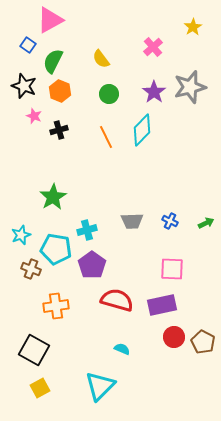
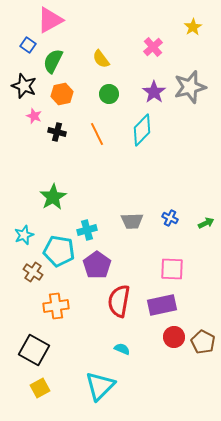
orange hexagon: moved 2 px right, 3 px down; rotated 25 degrees clockwise
black cross: moved 2 px left, 2 px down; rotated 30 degrees clockwise
orange line: moved 9 px left, 3 px up
blue cross: moved 3 px up
cyan star: moved 3 px right
cyan pentagon: moved 3 px right, 2 px down
purple pentagon: moved 5 px right
brown cross: moved 2 px right, 3 px down; rotated 12 degrees clockwise
red semicircle: moved 2 px right, 1 px down; rotated 96 degrees counterclockwise
